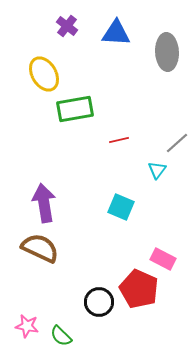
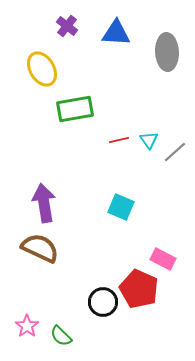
yellow ellipse: moved 2 px left, 5 px up
gray line: moved 2 px left, 9 px down
cyan triangle: moved 8 px left, 30 px up; rotated 12 degrees counterclockwise
black circle: moved 4 px right
pink star: rotated 25 degrees clockwise
